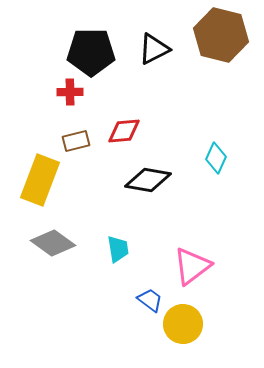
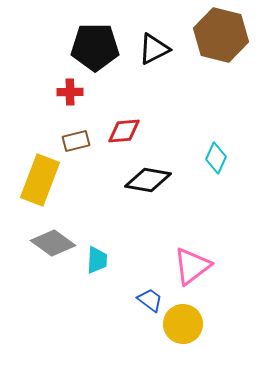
black pentagon: moved 4 px right, 5 px up
cyan trapezoid: moved 21 px left, 11 px down; rotated 12 degrees clockwise
